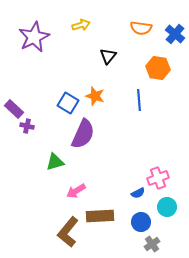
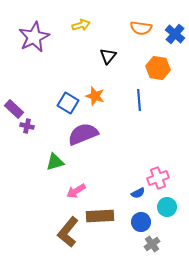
purple semicircle: rotated 136 degrees counterclockwise
